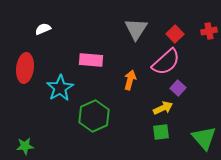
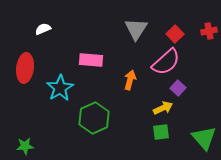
green hexagon: moved 2 px down
